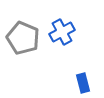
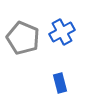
blue rectangle: moved 23 px left
